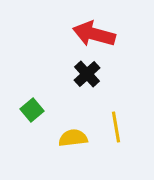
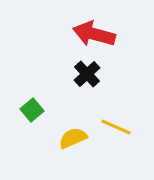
yellow line: rotated 56 degrees counterclockwise
yellow semicircle: rotated 16 degrees counterclockwise
